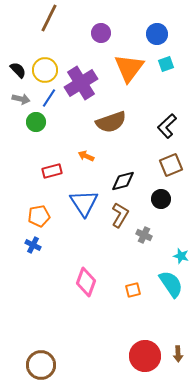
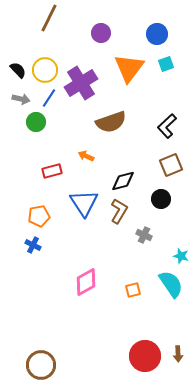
brown L-shape: moved 1 px left, 4 px up
pink diamond: rotated 40 degrees clockwise
